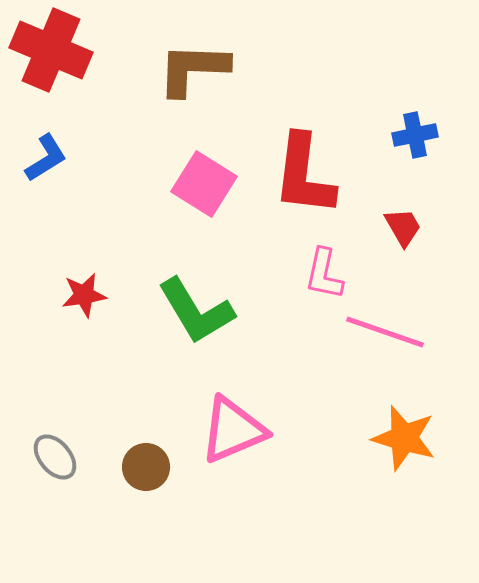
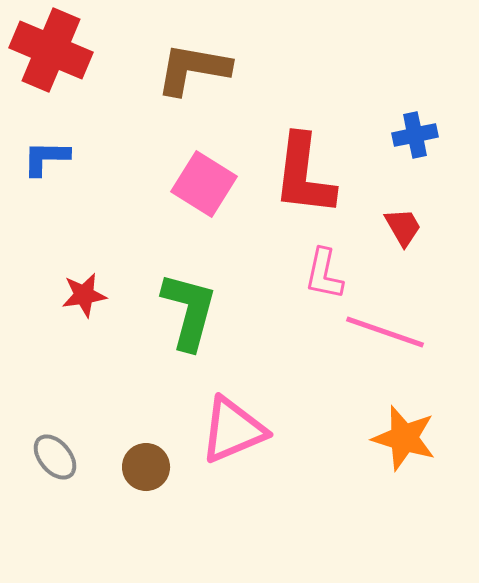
brown L-shape: rotated 8 degrees clockwise
blue L-shape: rotated 147 degrees counterclockwise
green L-shape: moved 7 px left; rotated 134 degrees counterclockwise
